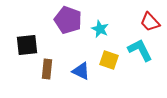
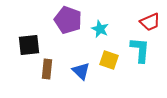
red trapezoid: rotated 70 degrees counterclockwise
black square: moved 2 px right
cyan L-shape: rotated 32 degrees clockwise
blue triangle: rotated 18 degrees clockwise
